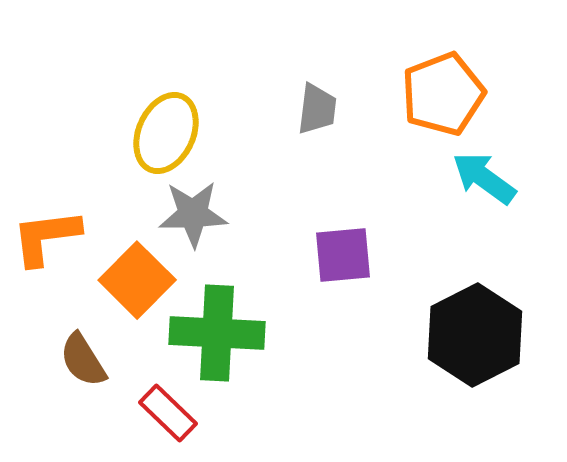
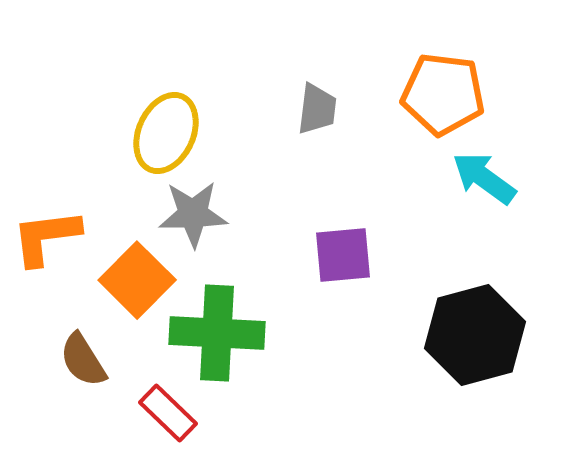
orange pentagon: rotated 28 degrees clockwise
black hexagon: rotated 12 degrees clockwise
